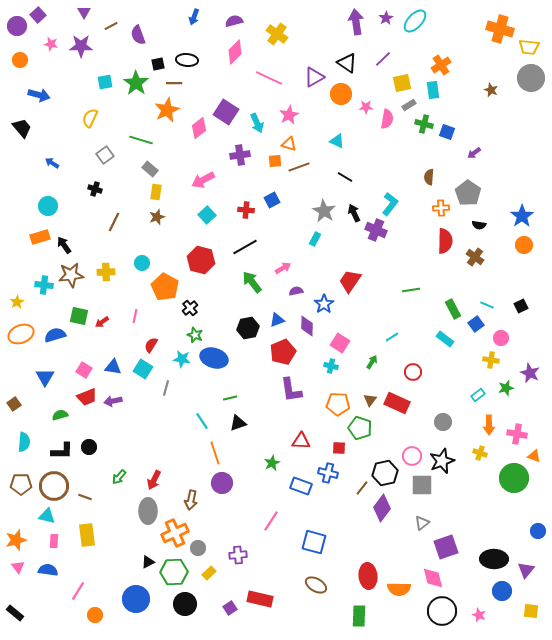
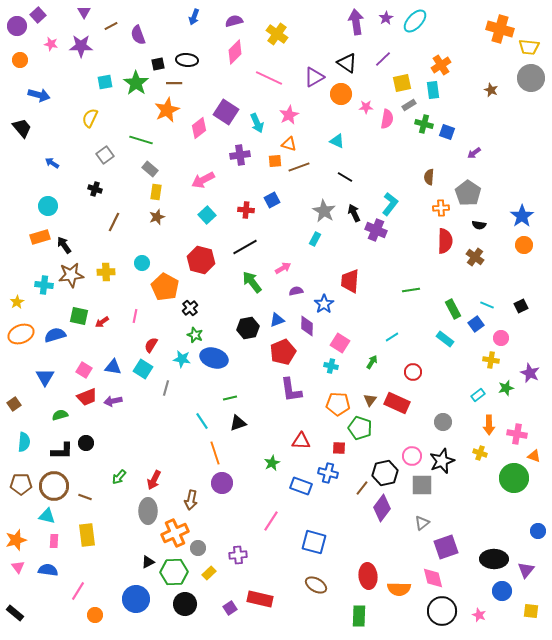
red trapezoid at (350, 281): rotated 30 degrees counterclockwise
black circle at (89, 447): moved 3 px left, 4 px up
